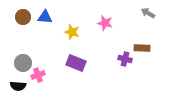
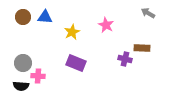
pink star: moved 1 px right, 2 px down; rotated 14 degrees clockwise
yellow star: rotated 28 degrees clockwise
pink cross: moved 1 px down; rotated 24 degrees clockwise
black semicircle: moved 3 px right
